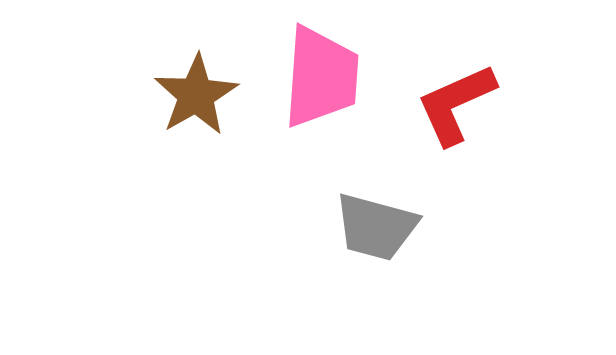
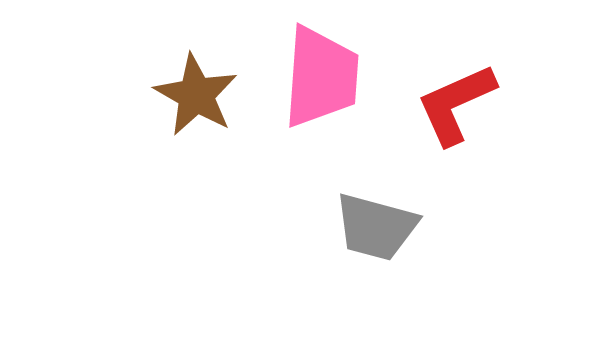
brown star: rotated 12 degrees counterclockwise
